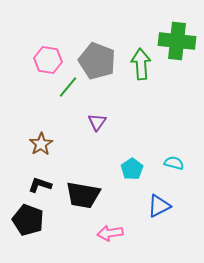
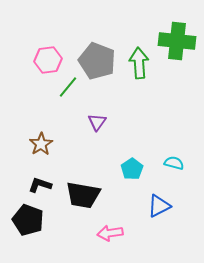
pink hexagon: rotated 16 degrees counterclockwise
green arrow: moved 2 px left, 1 px up
